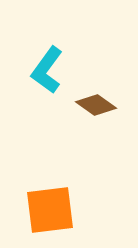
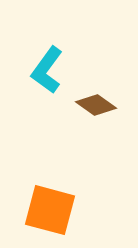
orange square: rotated 22 degrees clockwise
